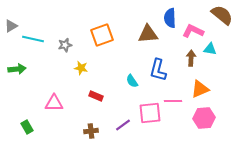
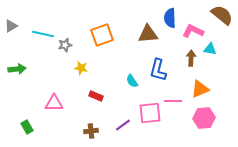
cyan line: moved 10 px right, 5 px up
